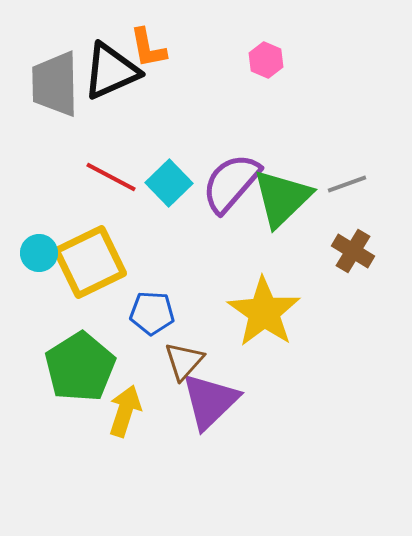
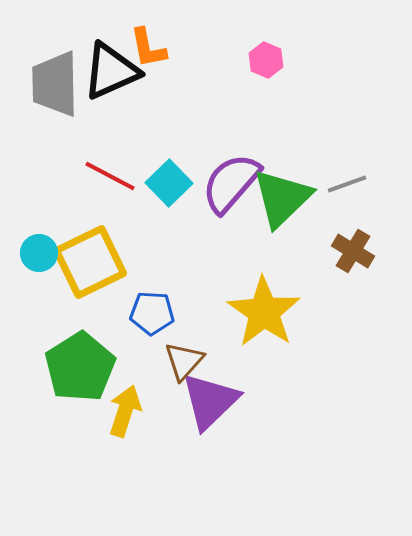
red line: moved 1 px left, 1 px up
